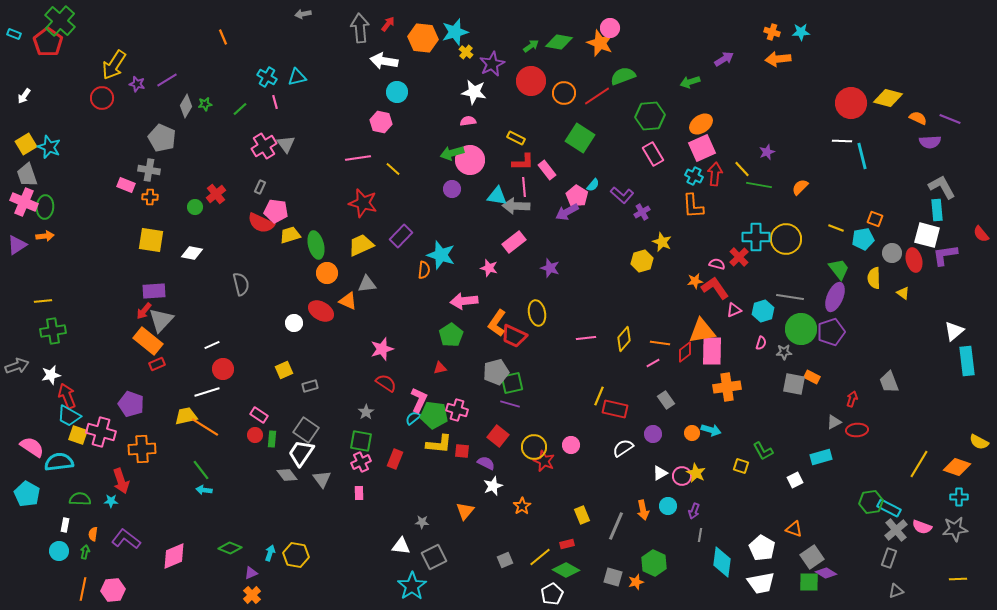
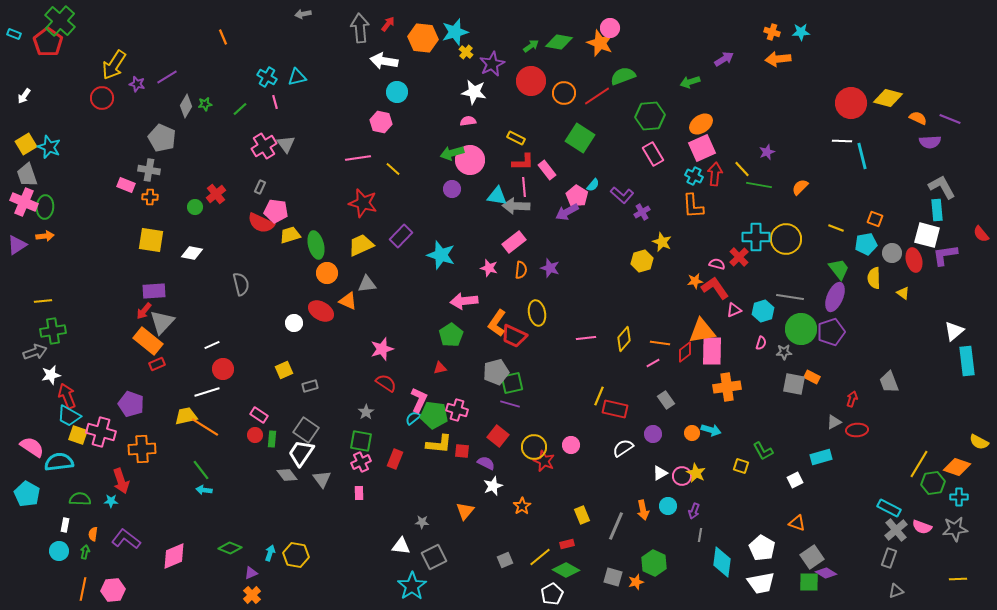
purple line at (167, 80): moved 3 px up
cyan pentagon at (863, 239): moved 3 px right, 5 px down
orange semicircle at (424, 270): moved 97 px right
gray triangle at (161, 320): moved 1 px right, 2 px down
gray arrow at (17, 366): moved 18 px right, 14 px up
green hexagon at (871, 502): moved 62 px right, 19 px up
orange triangle at (794, 529): moved 3 px right, 6 px up
